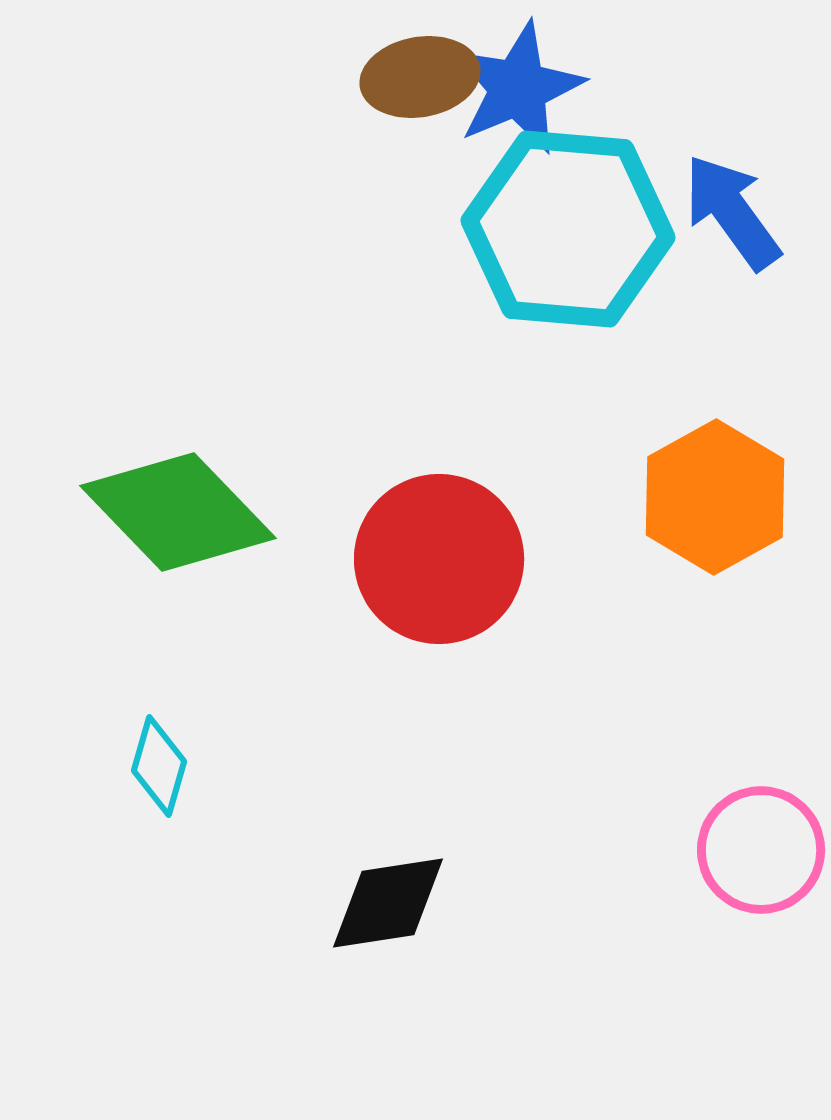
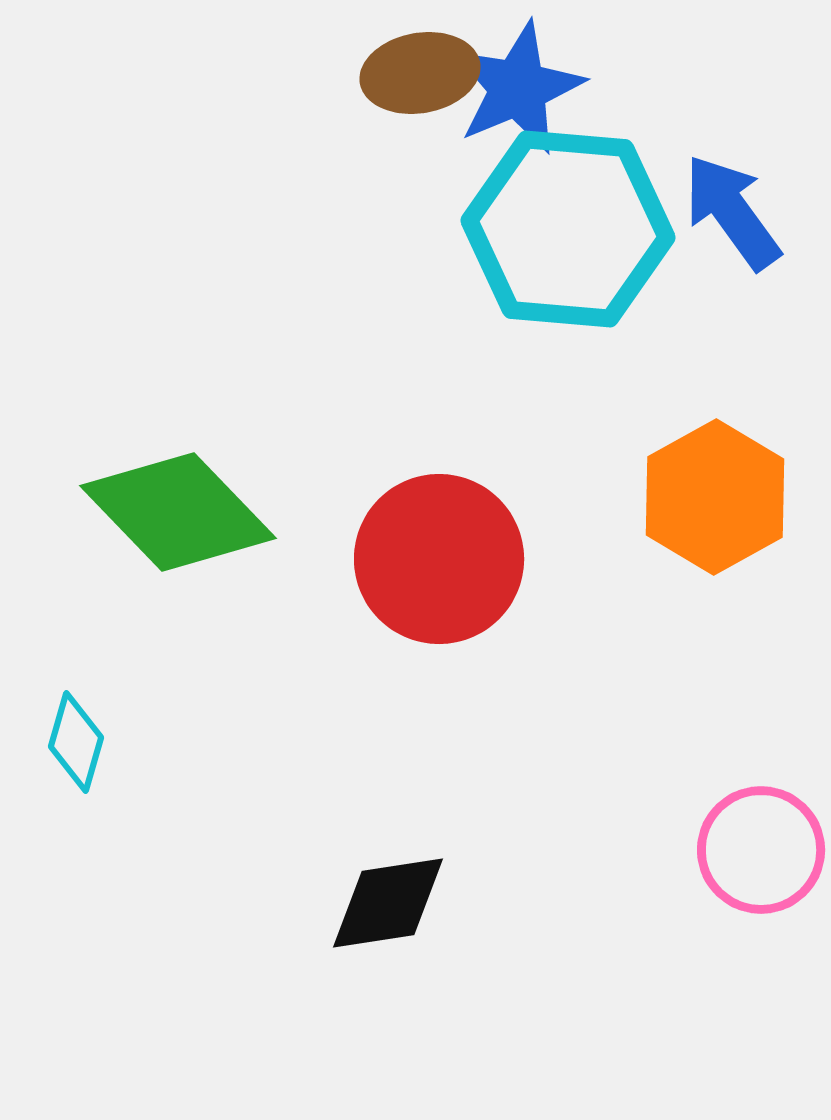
brown ellipse: moved 4 px up
cyan diamond: moved 83 px left, 24 px up
